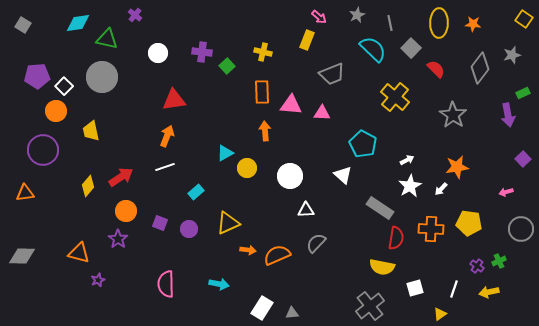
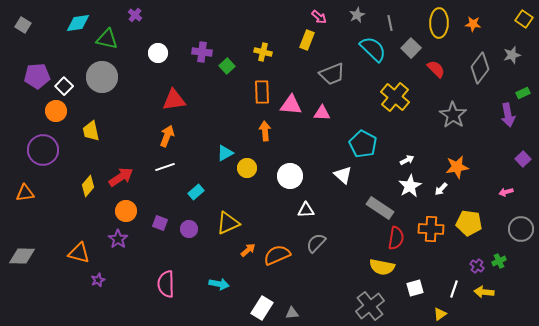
orange arrow at (248, 250): rotated 49 degrees counterclockwise
yellow arrow at (489, 292): moved 5 px left; rotated 18 degrees clockwise
